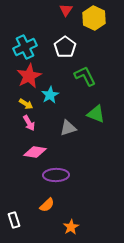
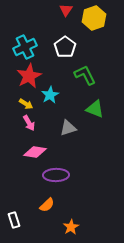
yellow hexagon: rotated 15 degrees clockwise
green L-shape: moved 1 px up
green triangle: moved 1 px left, 5 px up
